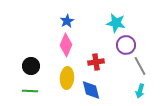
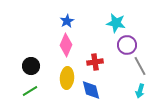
purple circle: moved 1 px right
red cross: moved 1 px left
green line: rotated 35 degrees counterclockwise
